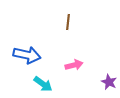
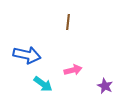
pink arrow: moved 1 px left, 5 px down
purple star: moved 4 px left, 4 px down
